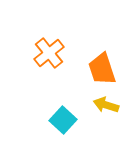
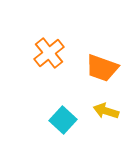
orange trapezoid: moved 1 px up; rotated 52 degrees counterclockwise
yellow arrow: moved 6 px down
